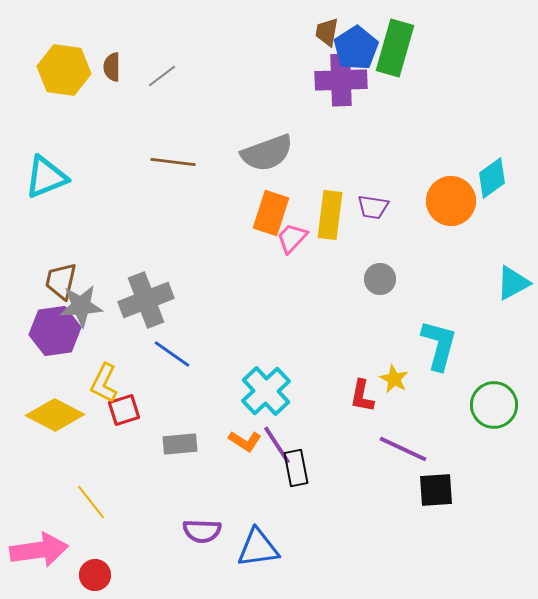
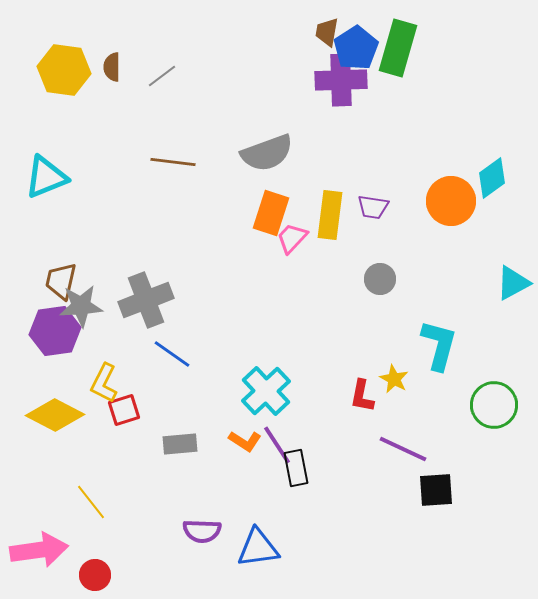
green rectangle at (395, 48): moved 3 px right
